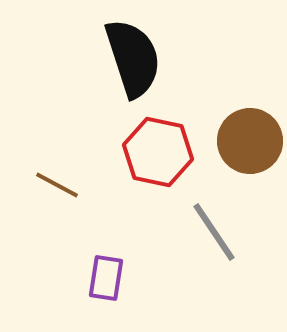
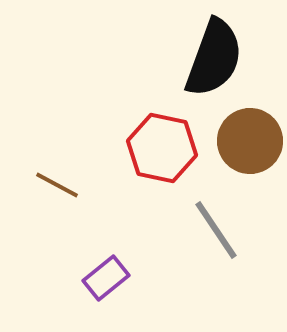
black semicircle: moved 81 px right; rotated 38 degrees clockwise
red hexagon: moved 4 px right, 4 px up
gray line: moved 2 px right, 2 px up
purple rectangle: rotated 42 degrees clockwise
